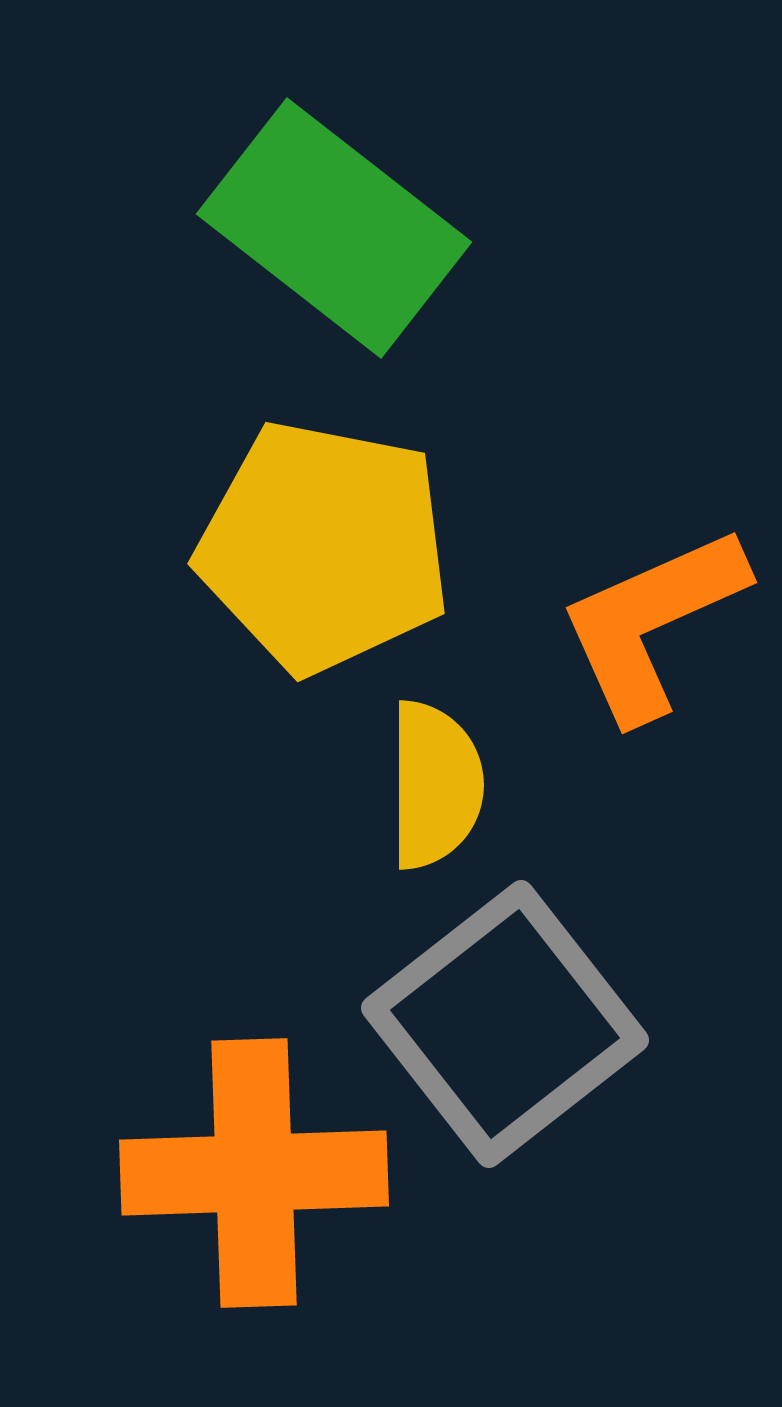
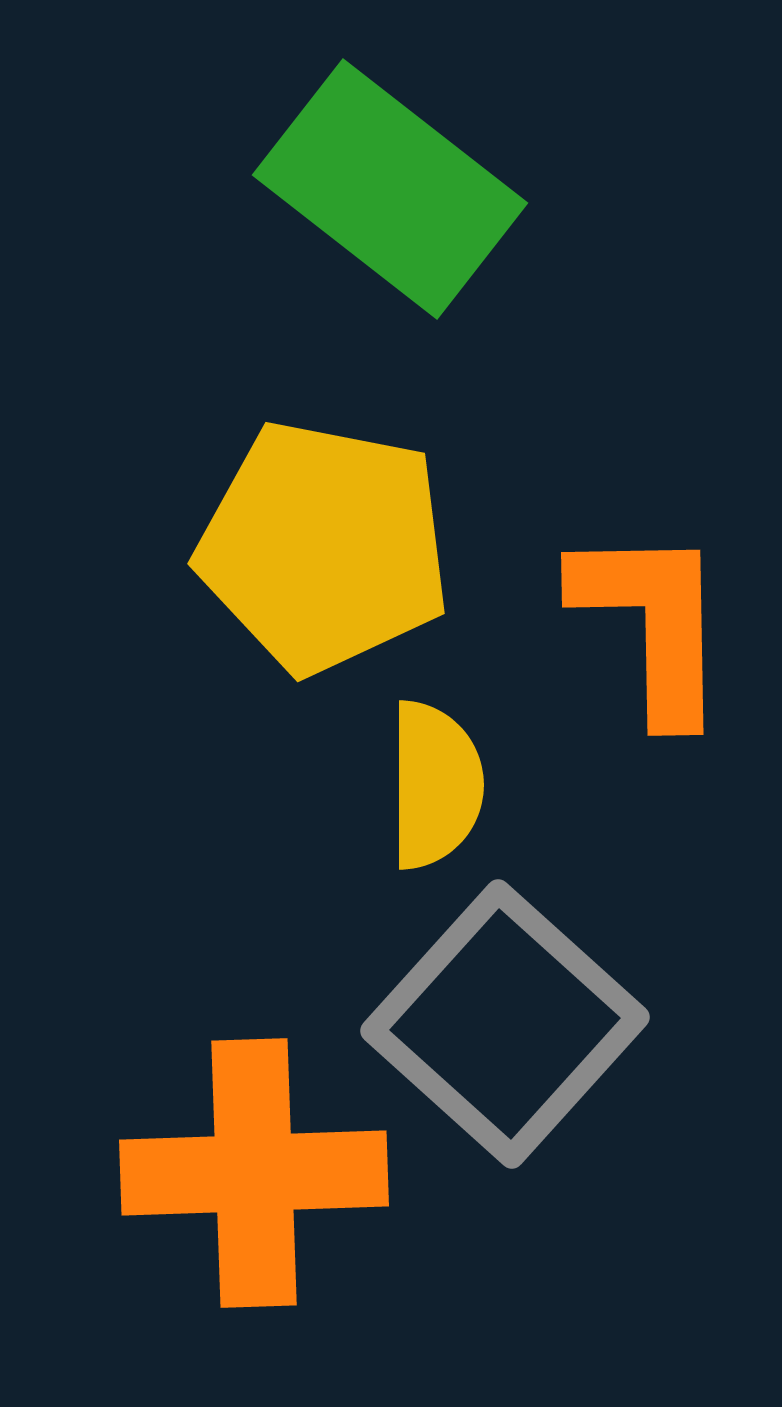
green rectangle: moved 56 px right, 39 px up
orange L-shape: rotated 113 degrees clockwise
gray square: rotated 10 degrees counterclockwise
